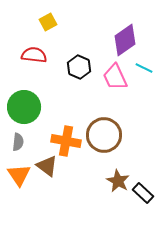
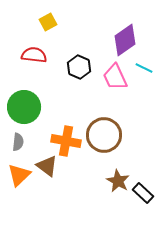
orange triangle: rotated 20 degrees clockwise
